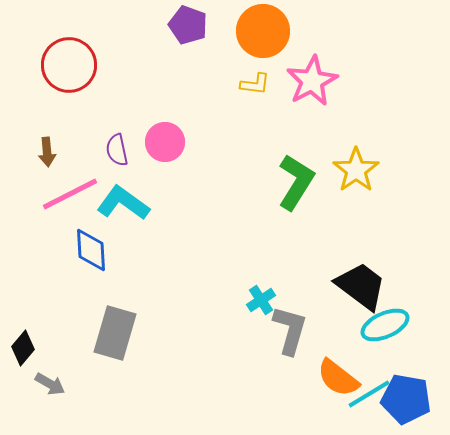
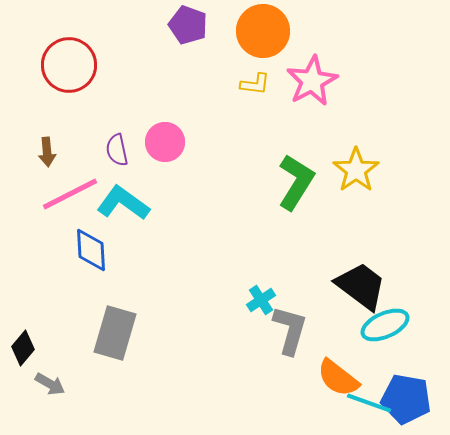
cyan line: moved 9 px down; rotated 51 degrees clockwise
